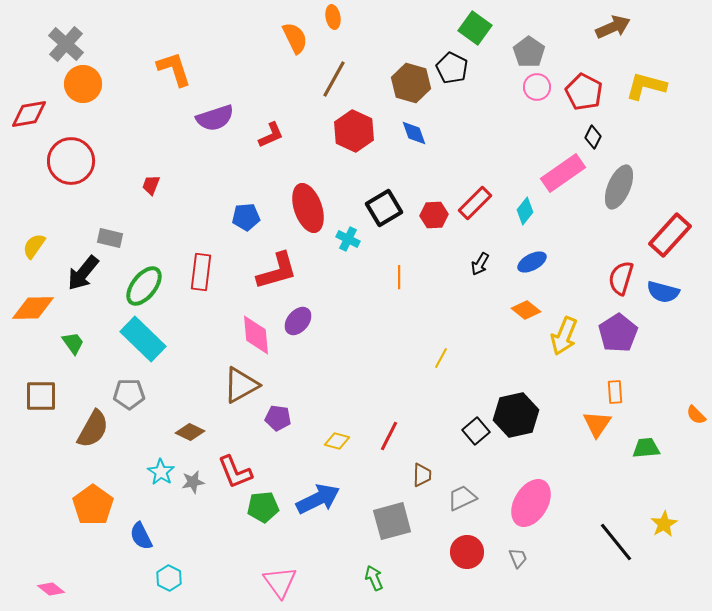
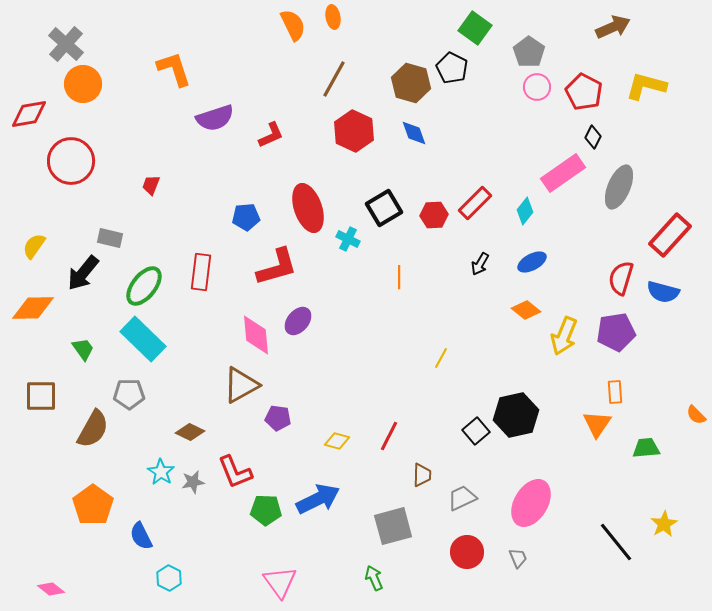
orange semicircle at (295, 38): moved 2 px left, 13 px up
red L-shape at (277, 271): moved 4 px up
purple pentagon at (618, 333): moved 2 px left, 1 px up; rotated 24 degrees clockwise
green trapezoid at (73, 343): moved 10 px right, 6 px down
green pentagon at (263, 507): moved 3 px right, 3 px down; rotated 8 degrees clockwise
gray square at (392, 521): moved 1 px right, 5 px down
